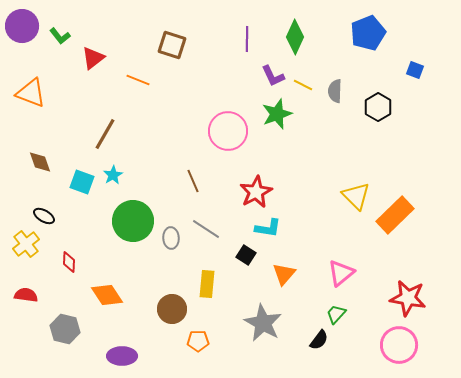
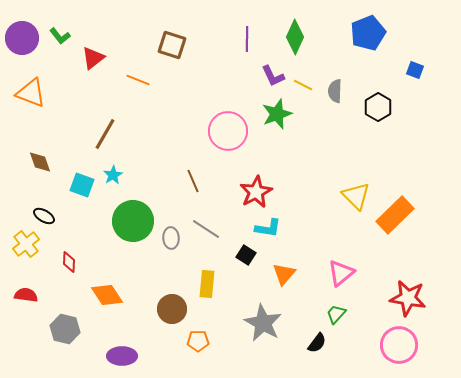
purple circle at (22, 26): moved 12 px down
cyan square at (82, 182): moved 3 px down
black semicircle at (319, 340): moved 2 px left, 3 px down
